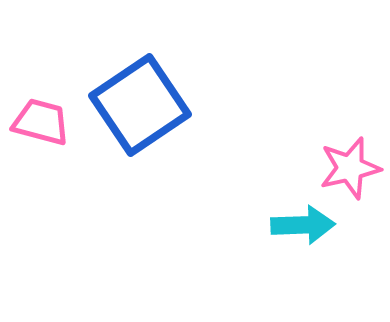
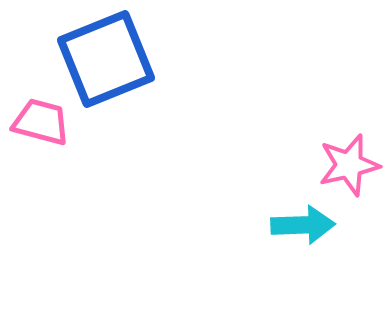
blue square: moved 34 px left, 46 px up; rotated 12 degrees clockwise
pink star: moved 1 px left, 3 px up
